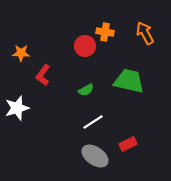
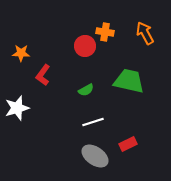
white line: rotated 15 degrees clockwise
